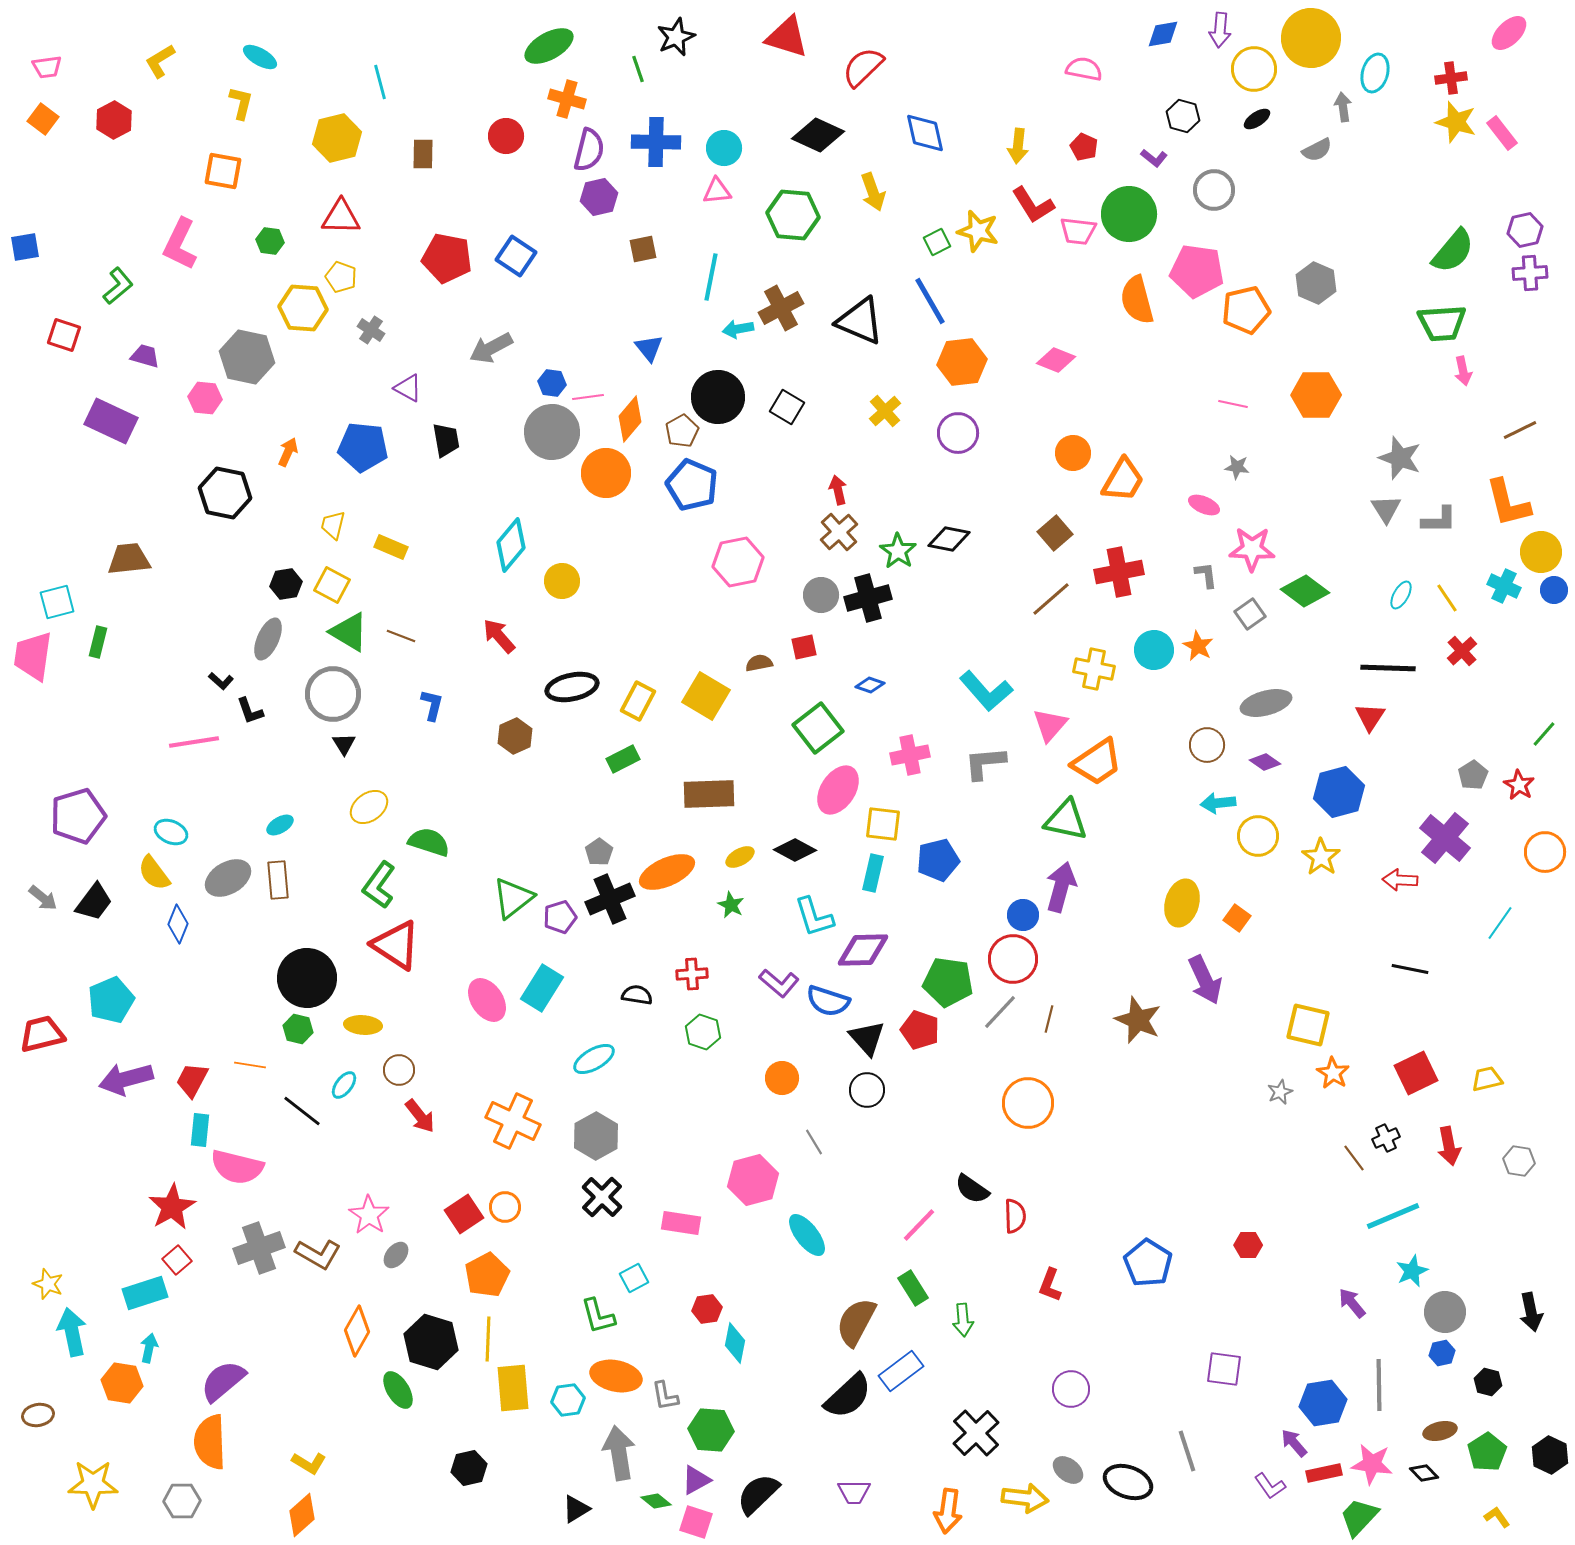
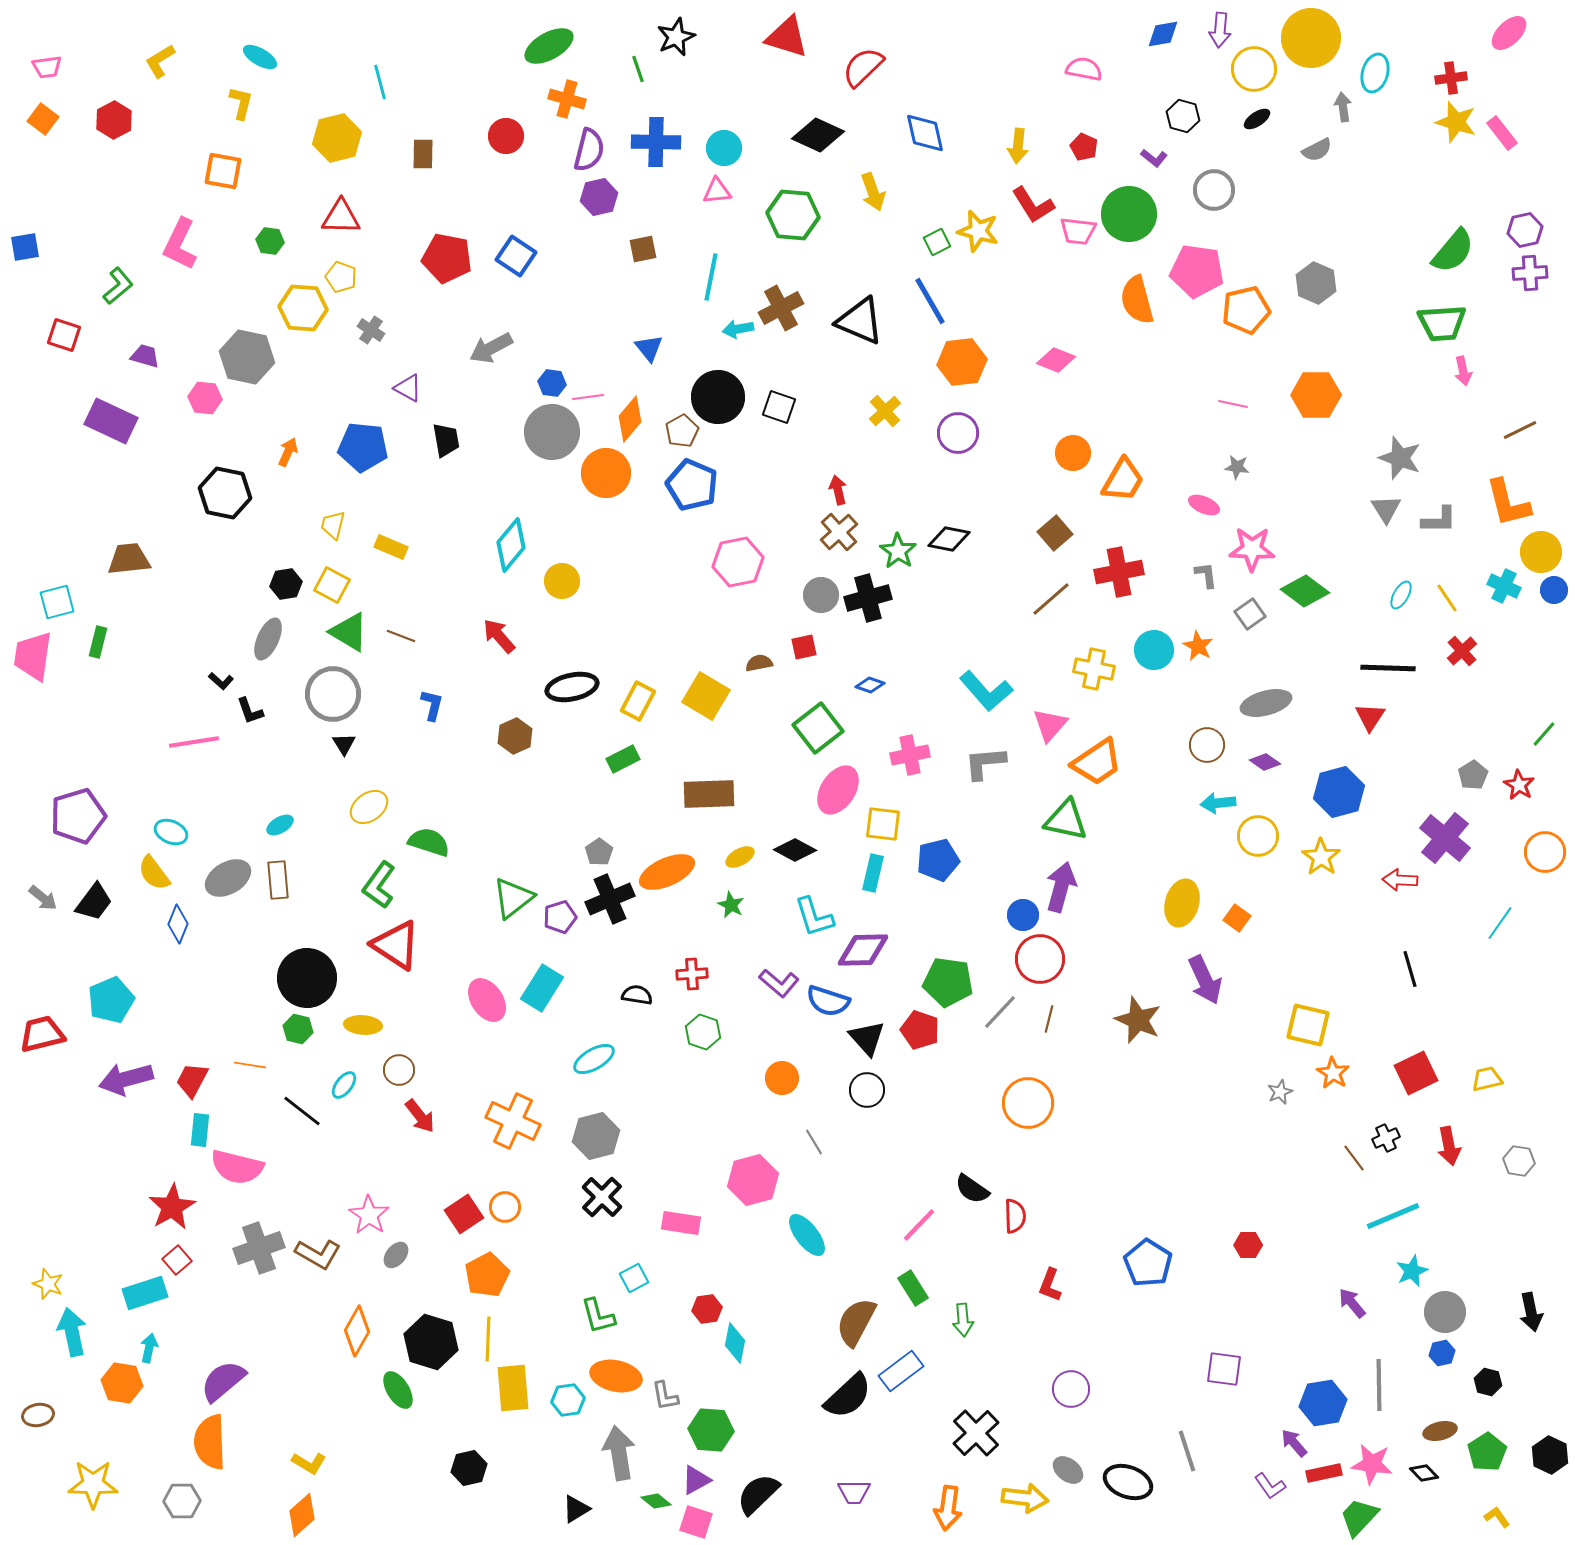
black square at (787, 407): moved 8 px left; rotated 12 degrees counterclockwise
red circle at (1013, 959): moved 27 px right
black line at (1410, 969): rotated 63 degrees clockwise
gray hexagon at (596, 1136): rotated 15 degrees clockwise
orange arrow at (948, 1511): moved 3 px up
